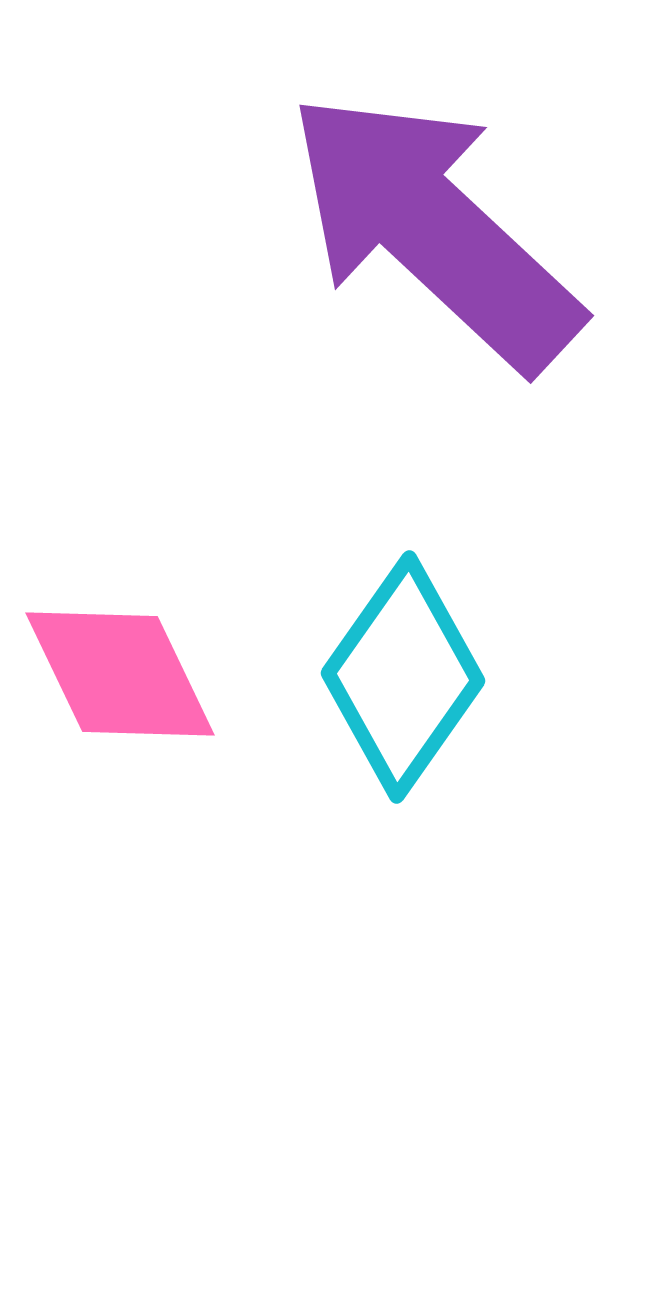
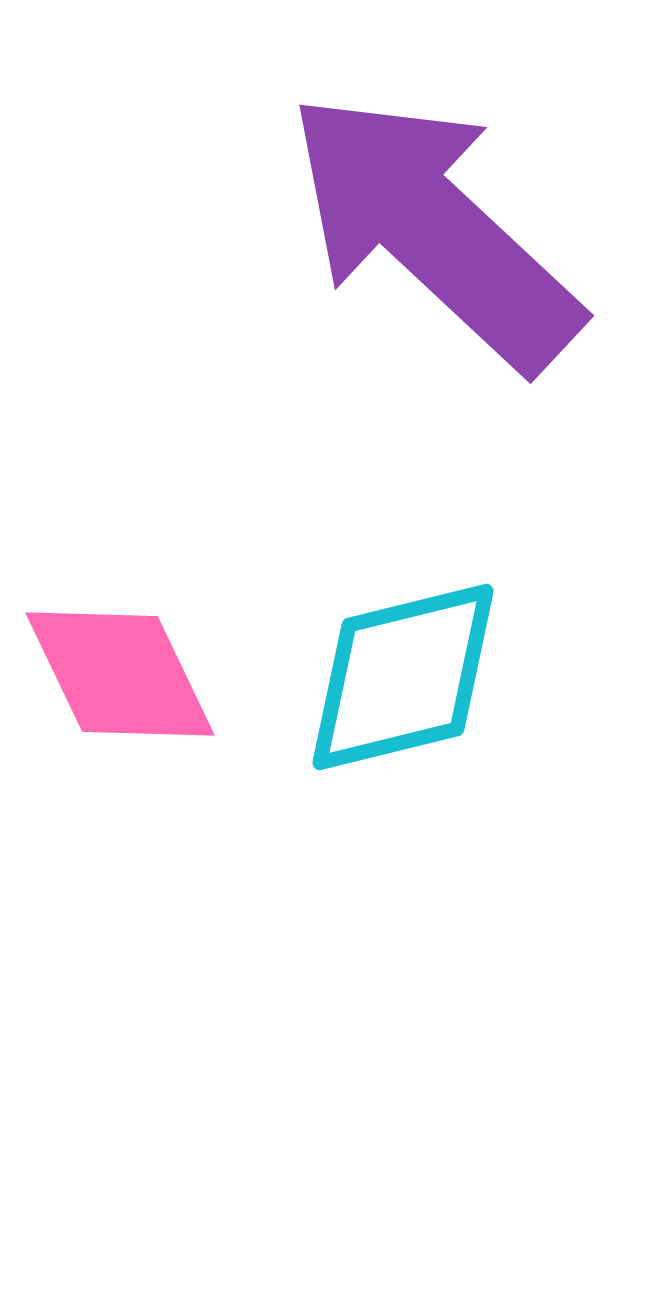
cyan diamond: rotated 41 degrees clockwise
